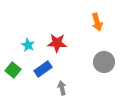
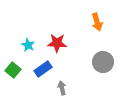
gray circle: moved 1 px left
